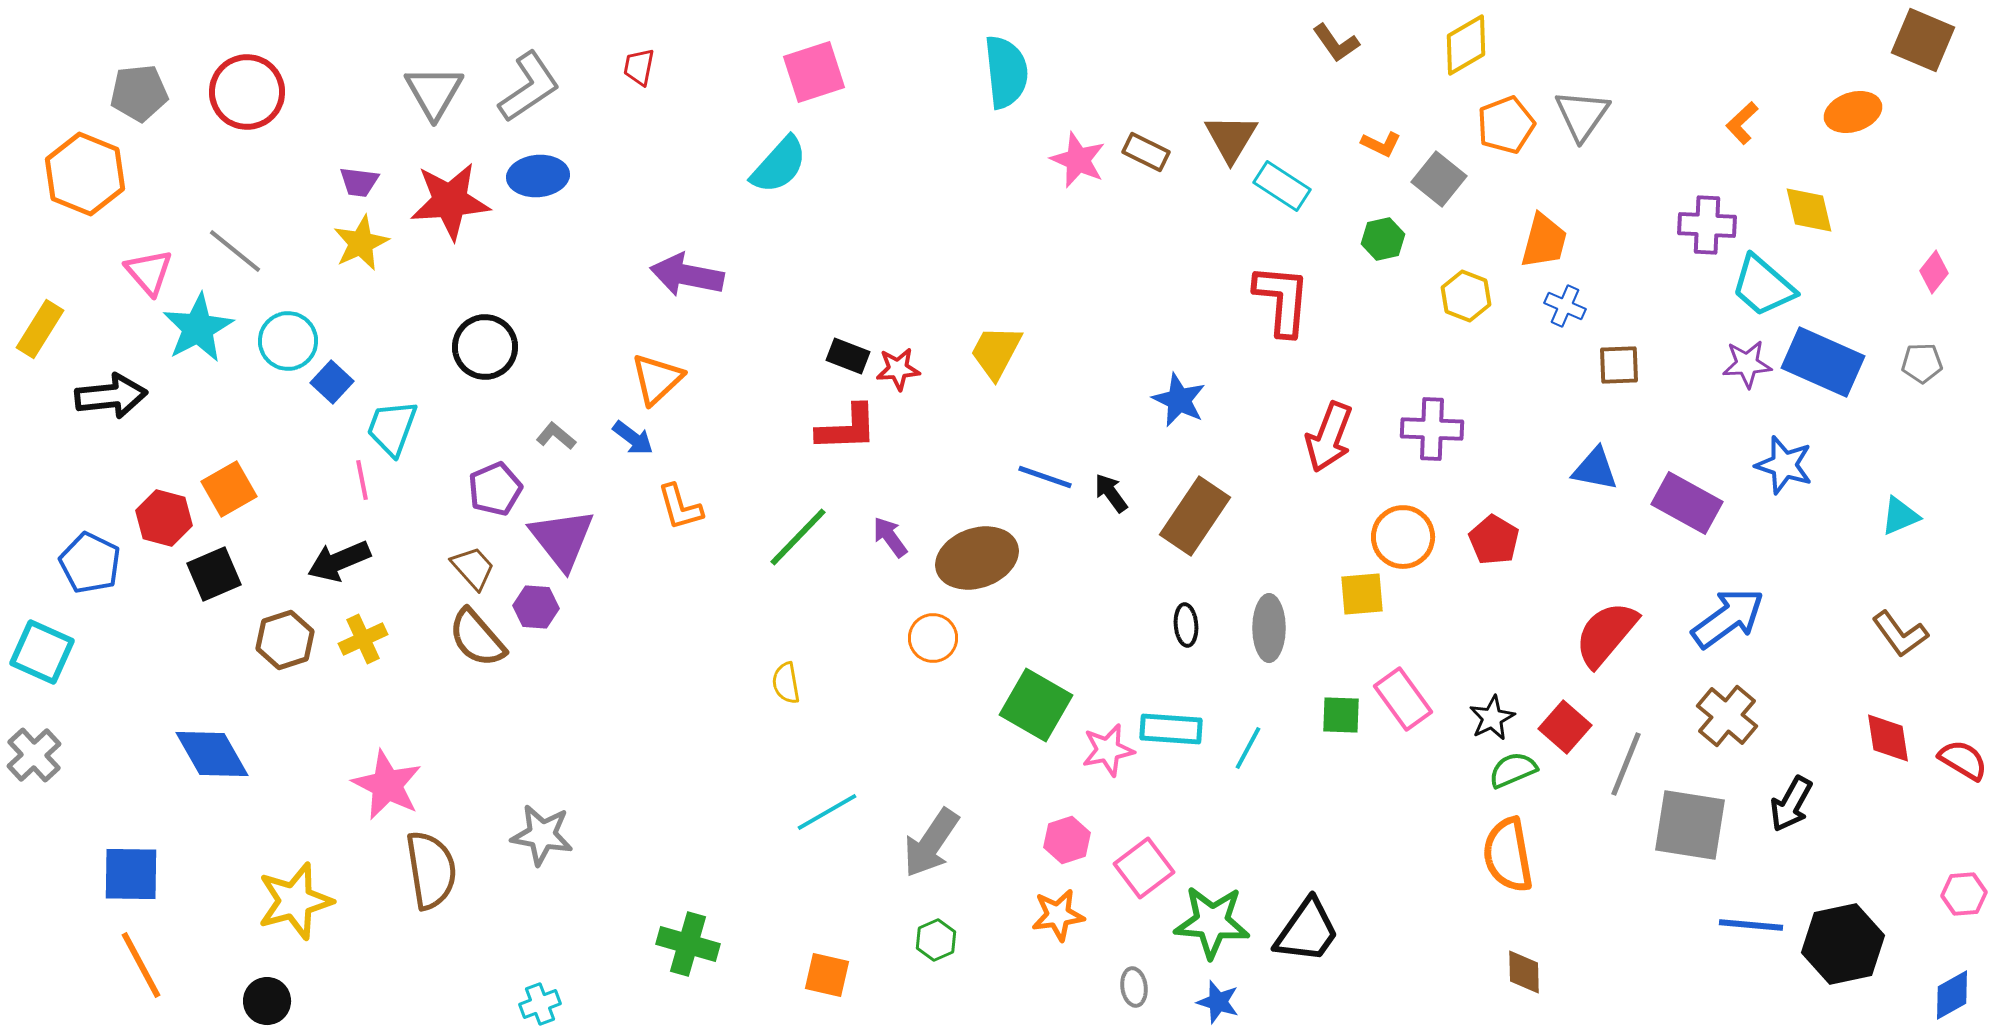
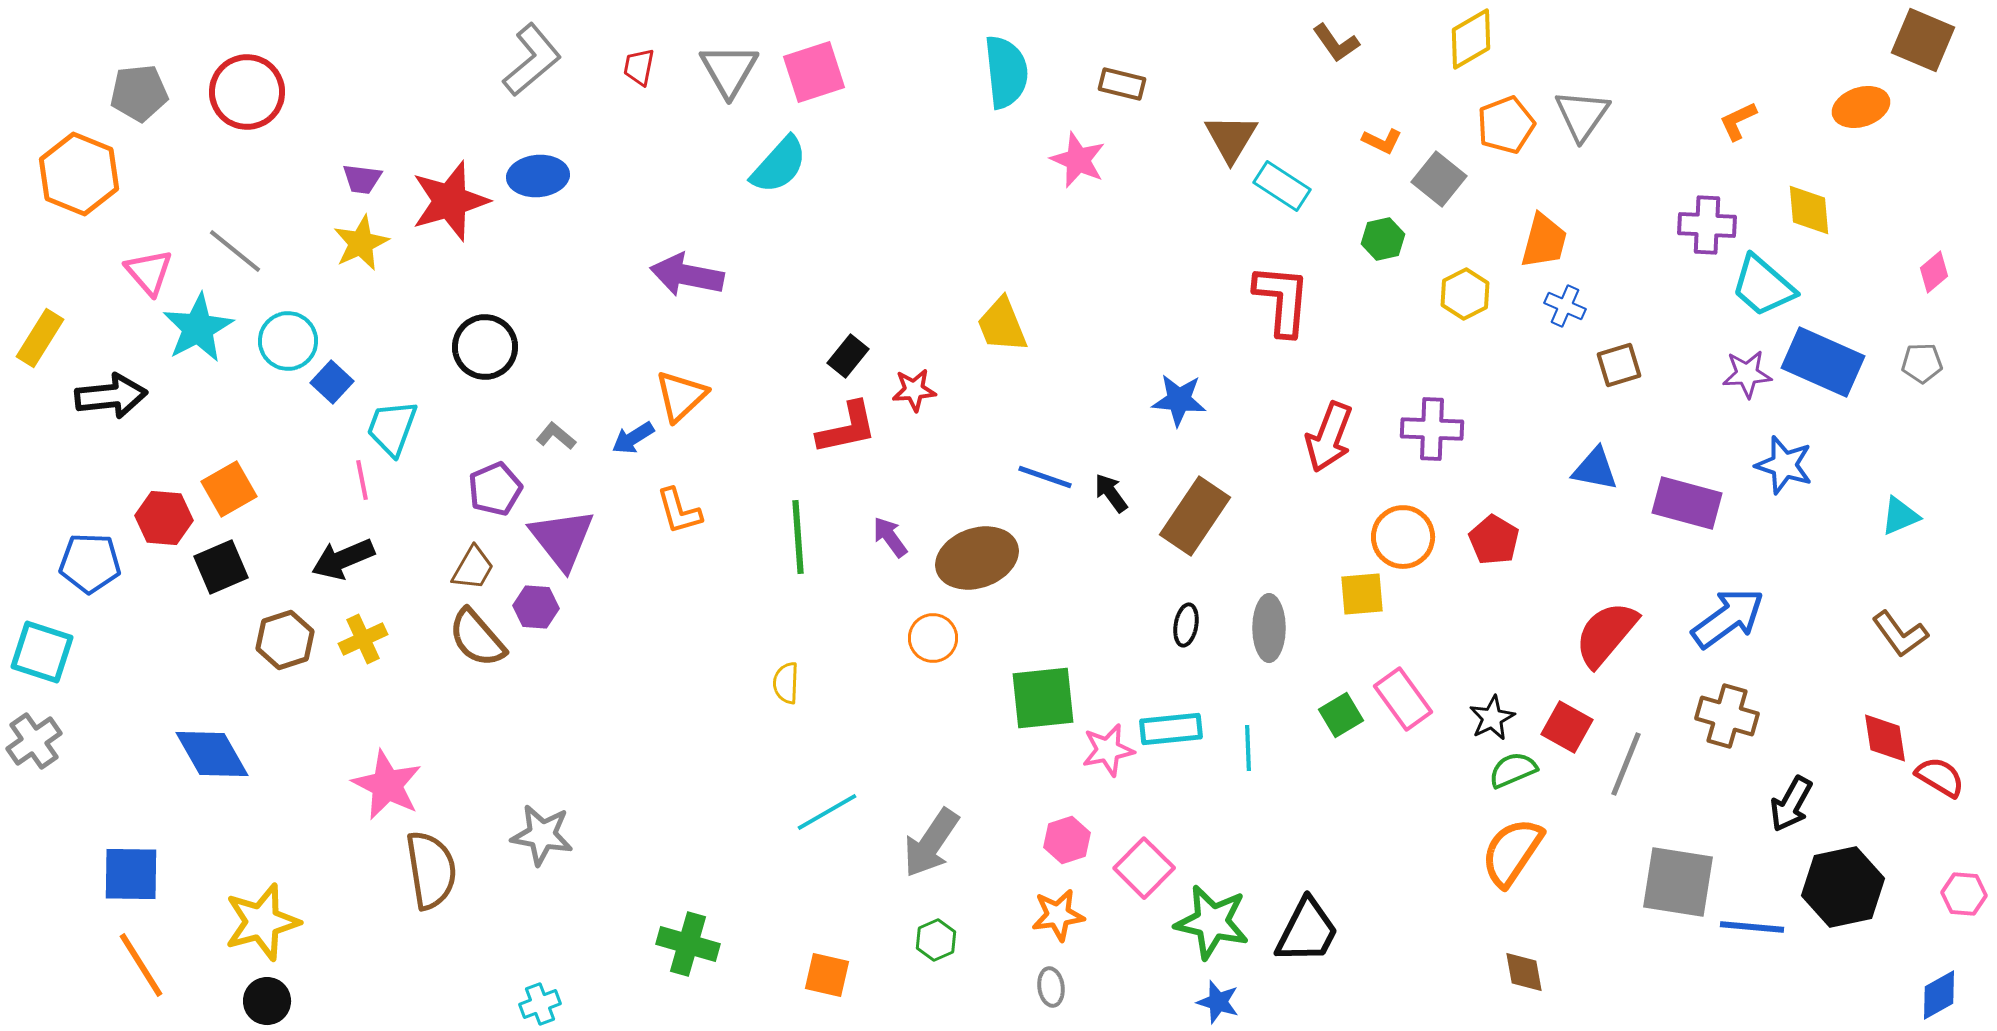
yellow diamond at (1466, 45): moved 5 px right, 6 px up
gray L-shape at (529, 87): moved 3 px right, 27 px up; rotated 6 degrees counterclockwise
gray triangle at (434, 92): moved 295 px right, 22 px up
orange ellipse at (1853, 112): moved 8 px right, 5 px up
orange L-shape at (1742, 123): moved 4 px left, 2 px up; rotated 18 degrees clockwise
orange L-shape at (1381, 144): moved 1 px right, 3 px up
brown rectangle at (1146, 152): moved 24 px left, 68 px up; rotated 12 degrees counterclockwise
orange hexagon at (85, 174): moved 6 px left
purple trapezoid at (359, 182): moved 3 px right, 3 px up
red star at (450, 201): rotated 12 degrees counterclockwise
yellow diamond at (1809, 210): rotated 8 degrees clockwise
pink diamond at (1934, 272): rotated 12 degrees clockwise
yellow hexagon at (1466, 296): moved 1 px left, 2 px up; rotated 12 degrees clockwise
yellow rectangle at (40, 329): moved 9 px down
yellow trapezoid at (996, 352): moved 6 px right, 27 px up; rotated 50 degrees counterclockwise
black rectangle at (848, 356): rotated 72 degrees counterclockwise
purple star at (1747, 364): moved 10 px down
brown square at (1619, 365): rotated 15 degrees counterclockwise
red star at (898, 369): moved 16 px right, 21 px down
orange triangle at (657, 379): moved 24 px right, 17 px down
blue star at (1179, 400): rotated 20 degrees counterclockwise
red L-shape at (847, 428): rotated 10 degrees counterclockwise
blue arrow at (633, 438): rotated 111 degrees clockwise
purple rectangle at (1687, 503): rotated 14 degrees counterclockwise
orange L-shape at (680, 507): moved 1 px left, 4 px down
red hexagon at (164, 518): rotated 10 degrees counterclockwise
green line at (798, 537): rotated 48 degrees counterclockwise
black arrow at (339, 561): moved 4 px right, 2 px up
blue pentagon at (90, 563): rotated 24 degrees counterclockwise
brown trapezoid at (473, 568): rotated 72 degrees clockwise
black square at (214, 574): moved 7 px right, 7 px up
black ellipse at (1186, 625): rotated 15 degrees clockwise
cyan square at (42, 652): rotated 6 degrees counterclockwise
yellow semicircle at (786, 683): rotated 12 degrees clockwise
green square at (1036, 705): moved 7 px right, 7 px up; rotated 36 degrees counterclockwise
green square at (1341, 715): rotated 33 degrees counterclockwise
brown cross at (1727, 716): rotated 24 degrees counterclockwise
red square at (1565, 727): moved 2 px right; rotated 12 degrees counterclockwise
cyan rectangle at (1171, 729): rotated 10 degrees counterclockwise
red diamond at (1888, 738): moved 3 px left
cyan line at (1248, 748): rotated 30 degrees counterclockwise
gray cross at (34, 755): moved 14 px up; rotated 8 degrees clockwise
red semicircle at (1963, 760): moved 23 px left, 17 px down
gray square at (1690, 825): moved 12 px left, 57 px down
orange semicircle at (1508, 855): moved 4 px right, 3 px up; rotated 44 degrees clockwise
pink square at (1144, 868): rotated 8 degrees counterclockwise
pink hexagon at (1964, 894): rotated 9 degrees clockwise
yellow star at (295, 901): moved 33 px left, 21 px down
green star at (1212, 922): rotated 8 degrees clockwise
blue line at (1751, 925): moved 1 px right, 2 px down
black trapezoid at (1307, 931): rotated 8 degrees counterclockwise
black hexagon at (1843, 944): moved 57 px up
orange line at (141, 965): rotated 4 degrees counterclockwise
brown diamond at (1524, 972): rotated 9 degrees counterclockwise
gray ellipse at (1134, 987): moved 83 px left
blue diamond at (1952, 995): moved 13 px left
